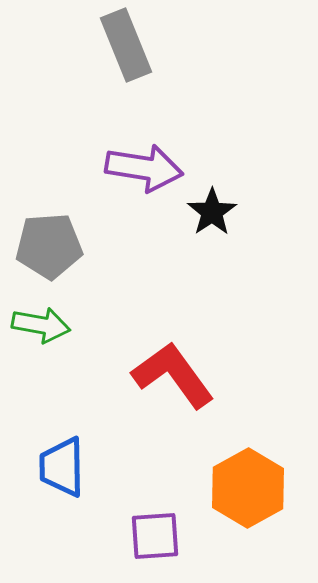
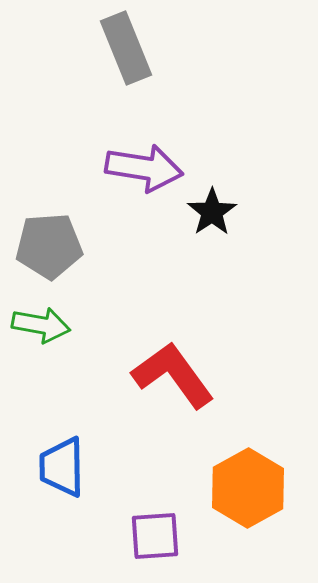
gray rectangle: moved 3 px down
